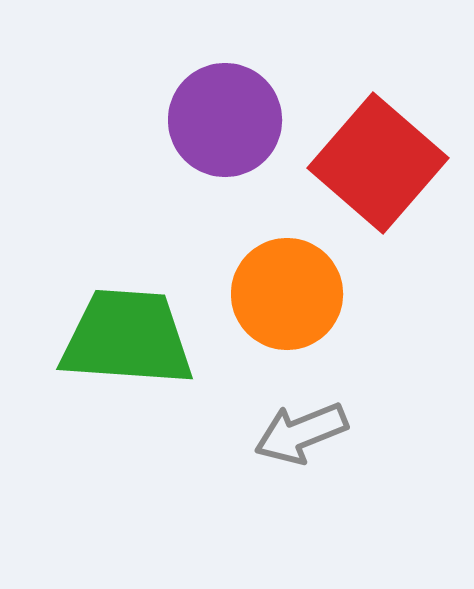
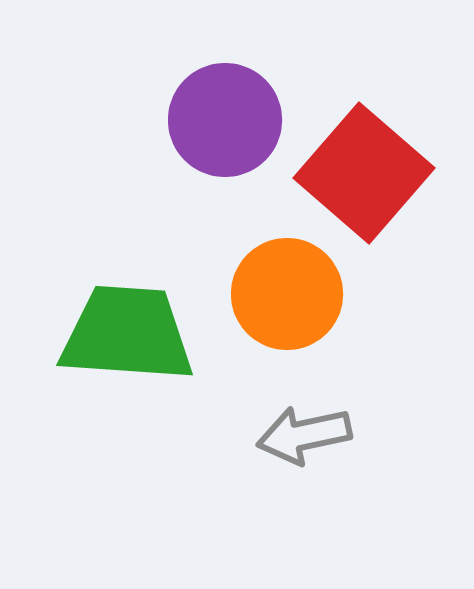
red square: moved 14 px left, 10 px down
green trapezoid: moved 4 px up
gray arrow: moved 3 px right, 2 px down; rotated 10 degrees clockwise
